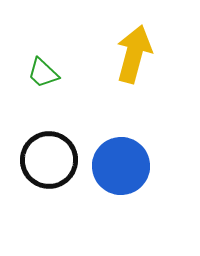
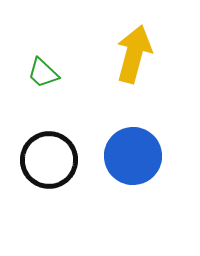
blue circle: moved 12 px right, 10 px up
